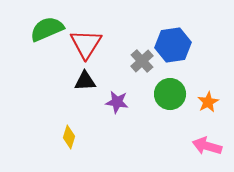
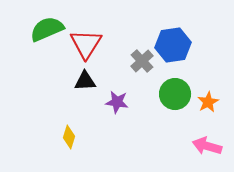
green circle: moved 5 px right
